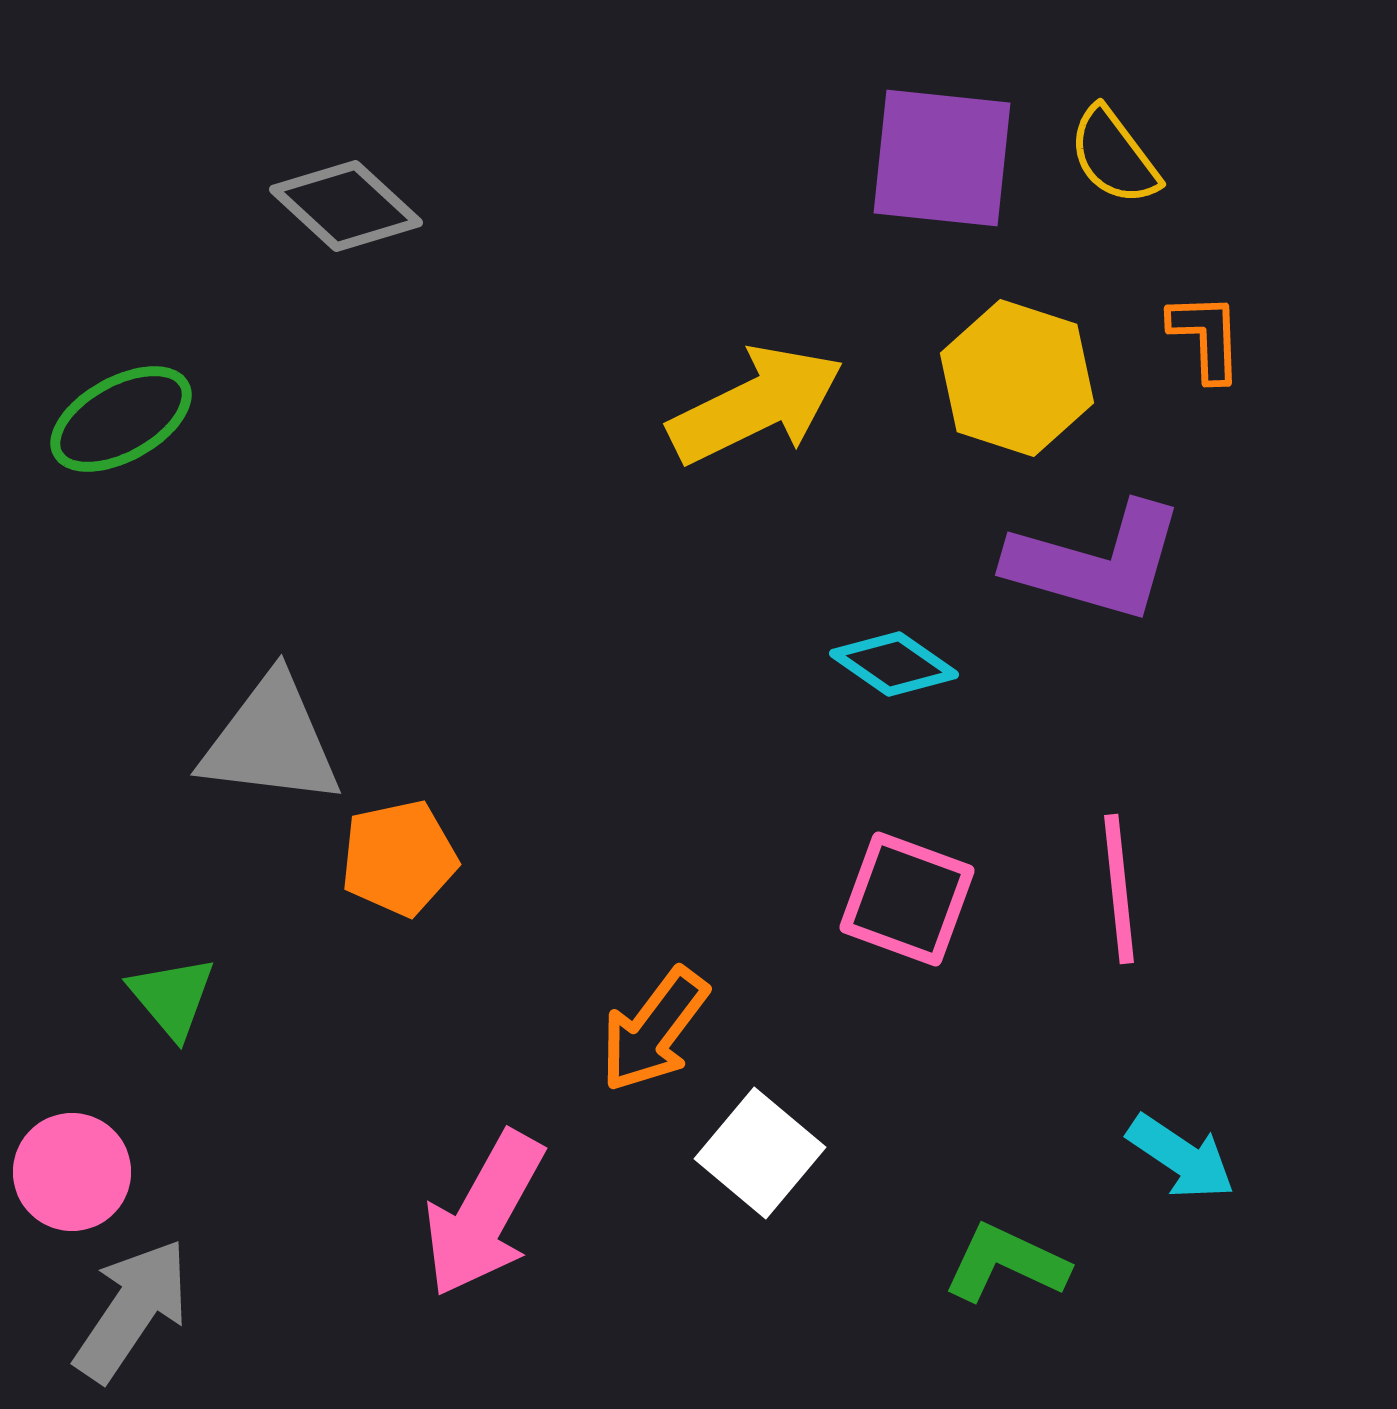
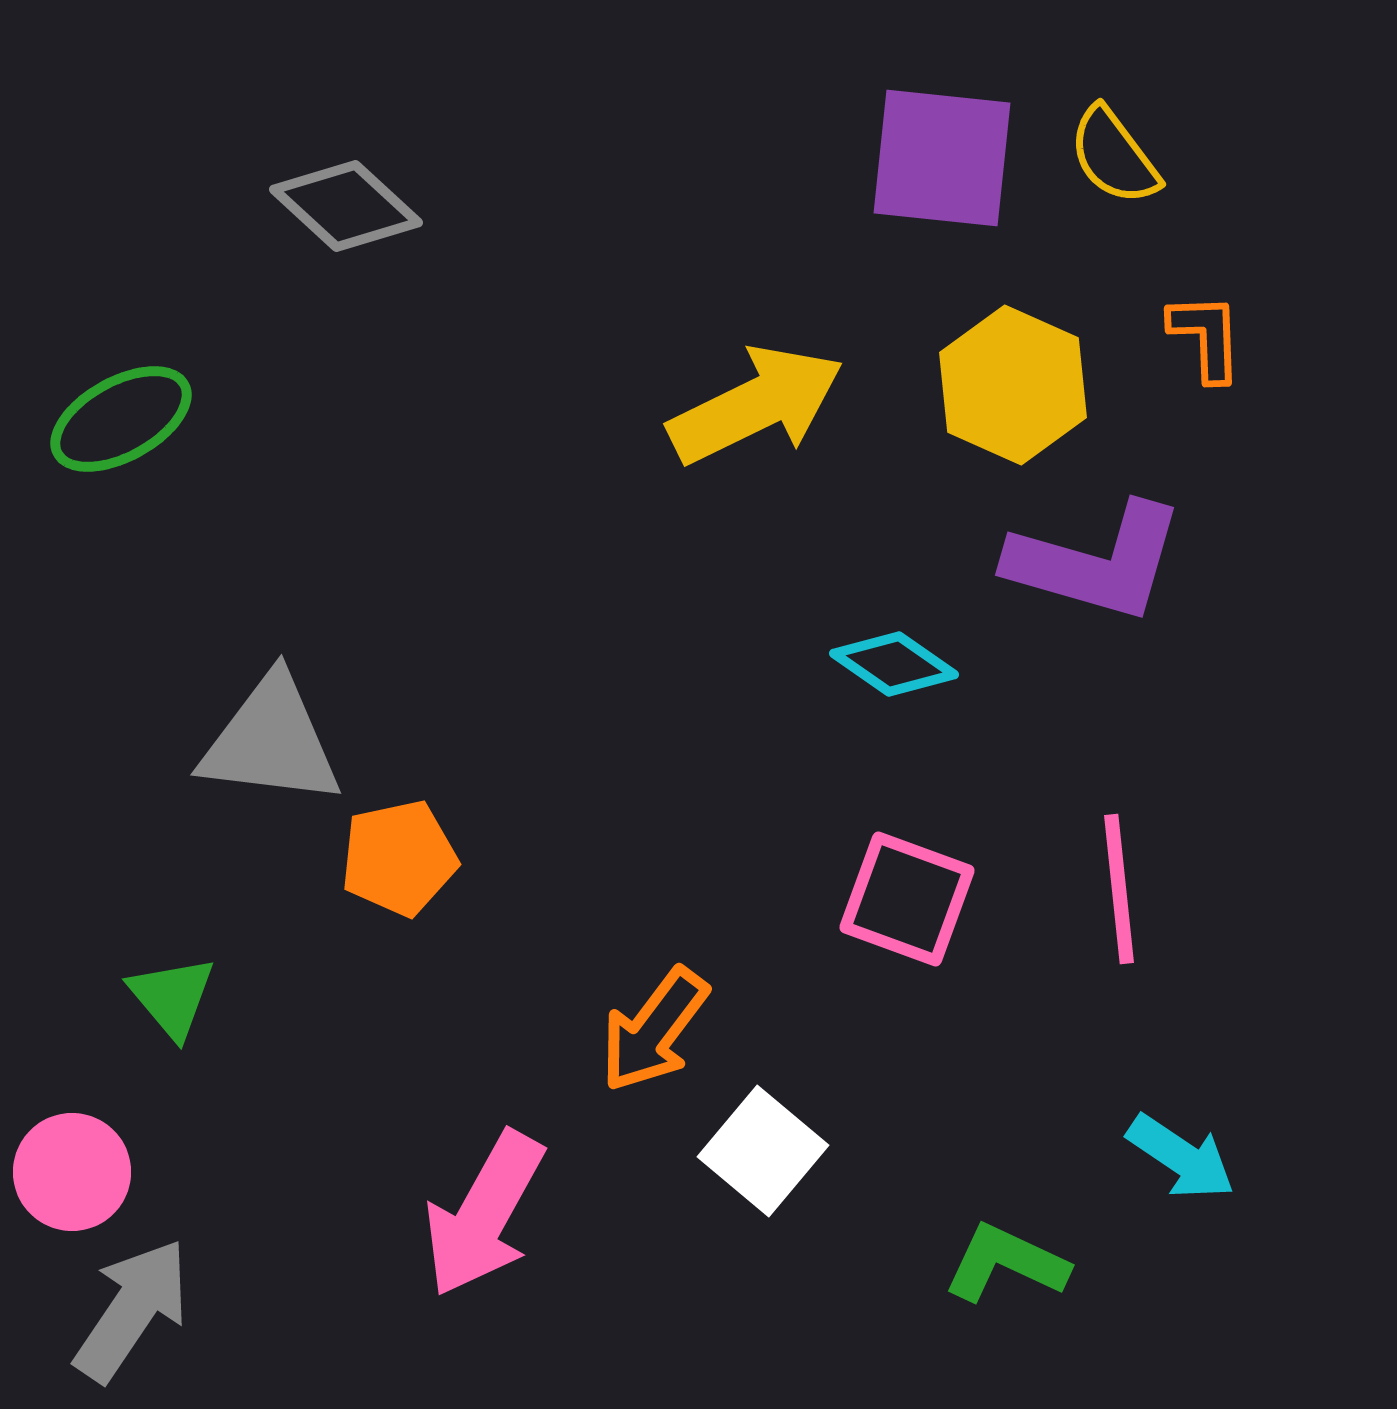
yellow hexagon: moved 4 px left, 7 px down; rotated 6 degrees clockwise
white square: moved 3 px right, 2 px up
